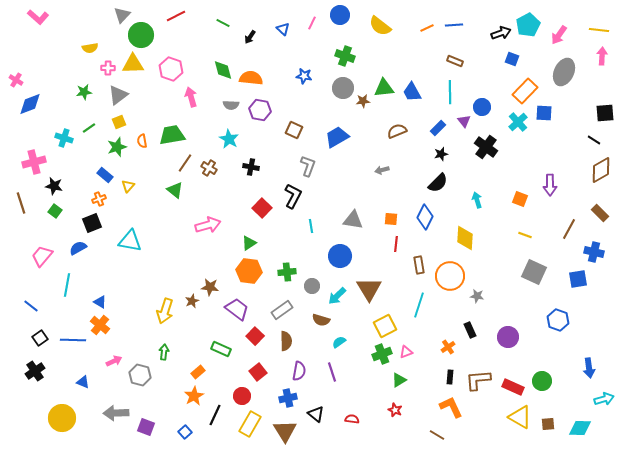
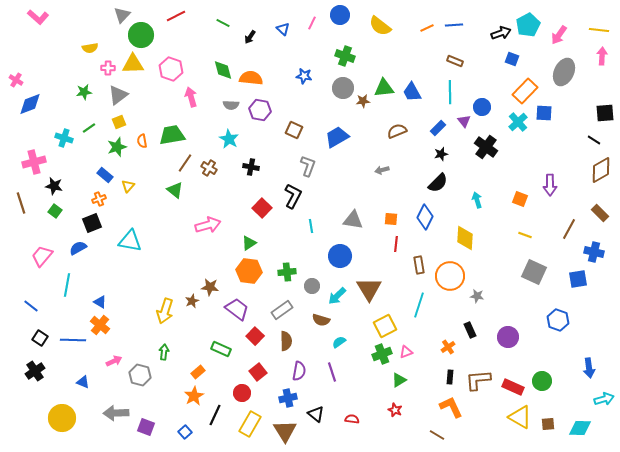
black square at (40, 338): rotated 21 degrees counterclockwise
red circle at (242, 396): moved 3 px up
